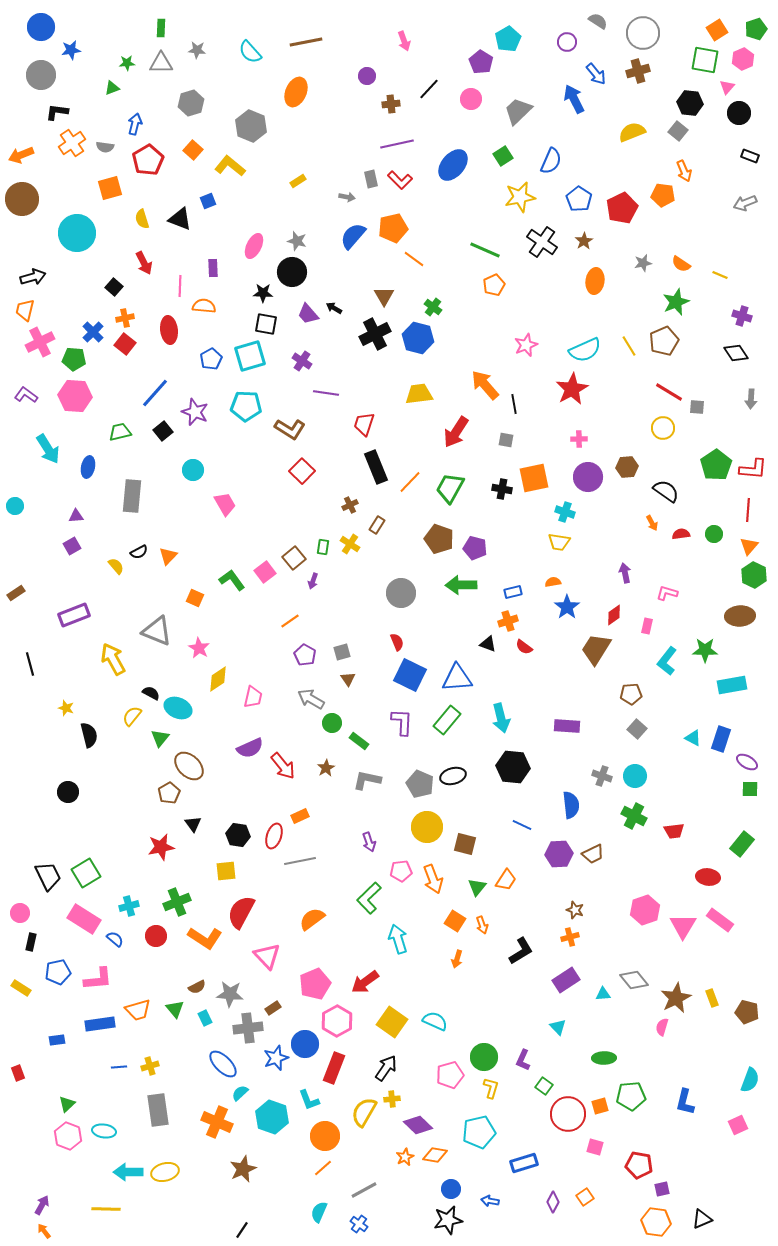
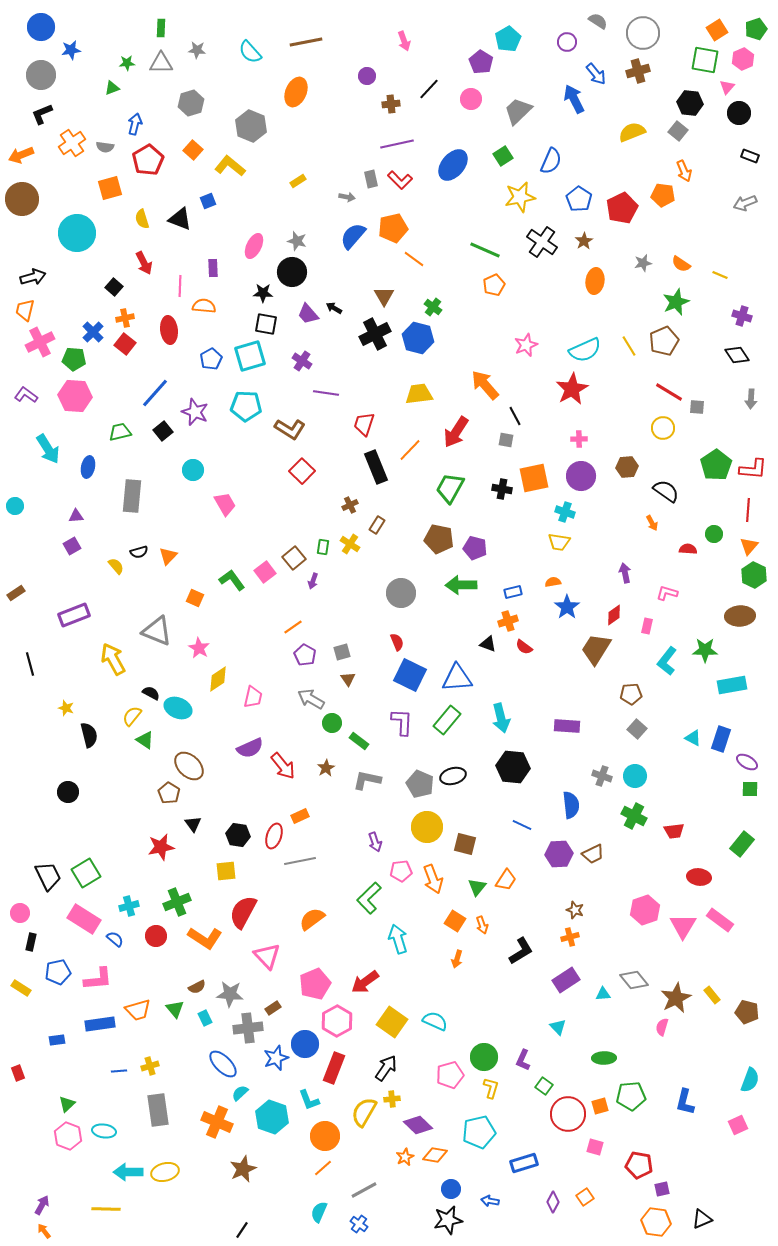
black L-shape at (57, 112): moved 15 px left, 2 px down; rotated 30 degrees counterclockwise
black diamond at (736, 353): moved 1 px right, 2 px down
black line at (514, 404): moved 1 px right, 12 px down; rotated 18 degrees counterclockwise
purple circle at (588, 477): moved 7 px left, 1 px up
orange line at (410, 482): moved 32 px up
red semicircle at (681, 534): moved 7 px right, 15 px down; rotated 12 degrees clockwise
brown pentagon at (439, 539): rotated 8 degrees counterclockwise
black semicircle at (139, 552): rotated 12 degrees clockwise
orange line at (290, 621): moved 3 px right, 6 px down
green triangle at (160, 738): moved 15 px left, 2 px down; rotated 36 degrees counterclockwise
brown pentagon at (169, 793): rotated 10 degrees counterclockwise
purple arrow at (369, 842): moved 6 px right
red ellipse at (708, 877): moved 9 px left
red semicircle at (241, 912): moved 2 px right
yellow rectangle at (712, 998): moved 3 px up; rotated 18 degrees counterclockwise
blue line at (119, 1067): moved 4 px down
